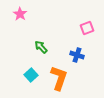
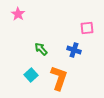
pink star: moved 2 px left
pink square: rotated 16 degrees clockwise
green arrow: moved 2 px down
blue cross: moved 3 px left, 5 px up
